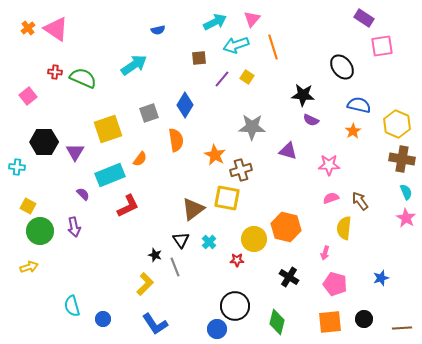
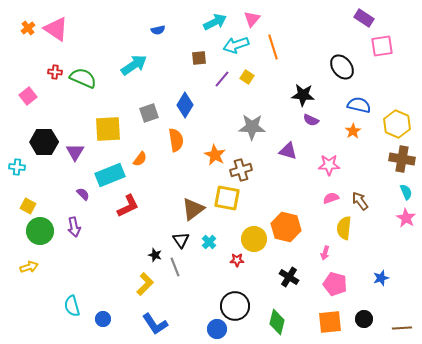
yellow square at (108, 129): rotated 16 degrees clockwise
